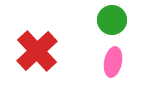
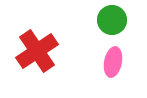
red cross: rotated 9 degrees clockwise
